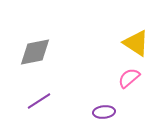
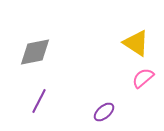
pink semicircle: moved 14 px right
purple line: rotated 30 degrees counterclockwise
purple ellipse: rotated 35 degrees counterclockwise
